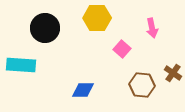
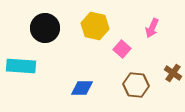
yellow hexagon: moved 2 px left, 8 px down; rotated 12 degrees clockwise
pink arrow: rotated 36 degrees clockwise
cyan rectangle: moved 1 px down
brown hexagon: moved 6 px left
blue diamond: moved 1 px left, 2 px up
